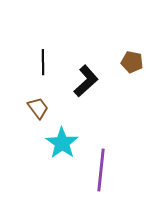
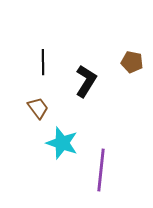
black L-shape: rotated 16 degrees counterclockwise
cyan star: rotated 16 degrees counterclockwise
